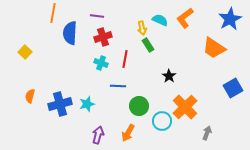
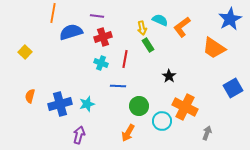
orange L-shape: moved 3 px left, 9 px down
blue semicircle: moved 1 px right, 1 px up; rotated 70 degrees clockwise
orange cross: rotated 20 degrees counterclockwise
purple arrow: moved 19 px left
